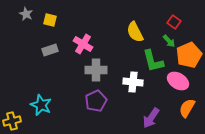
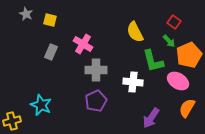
gray rectangle: moved 1 px right, 2 px down; rotated 49 degrees counterclockwise
